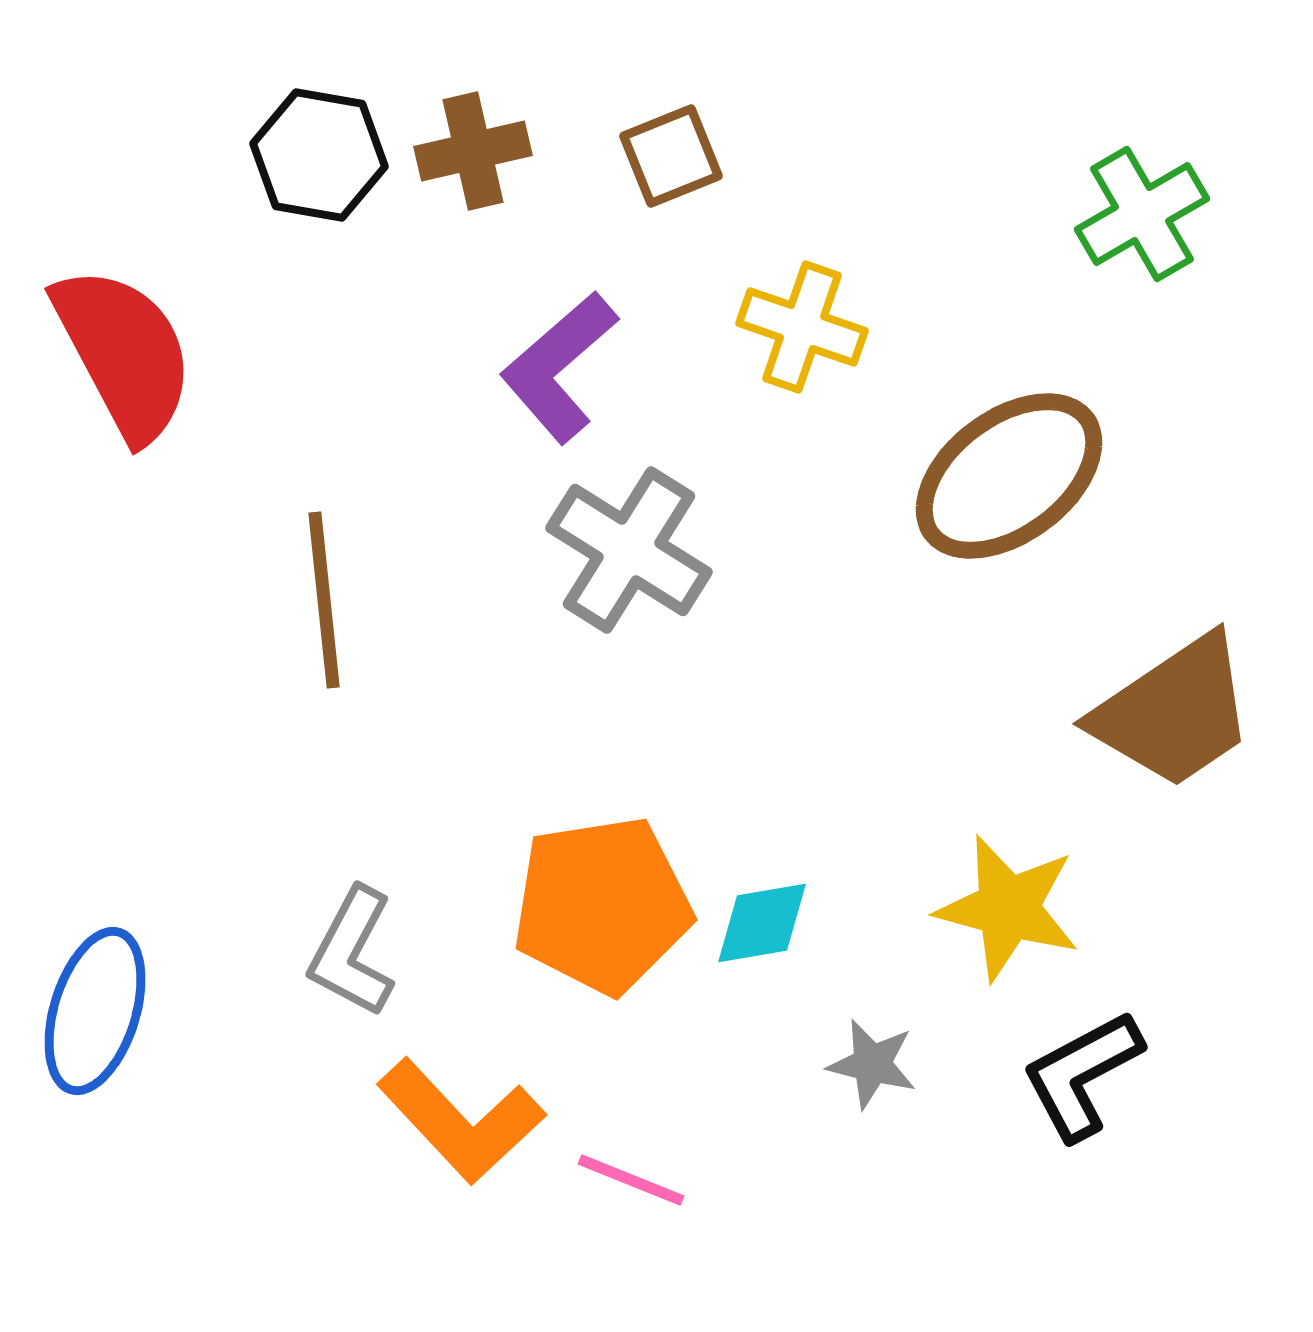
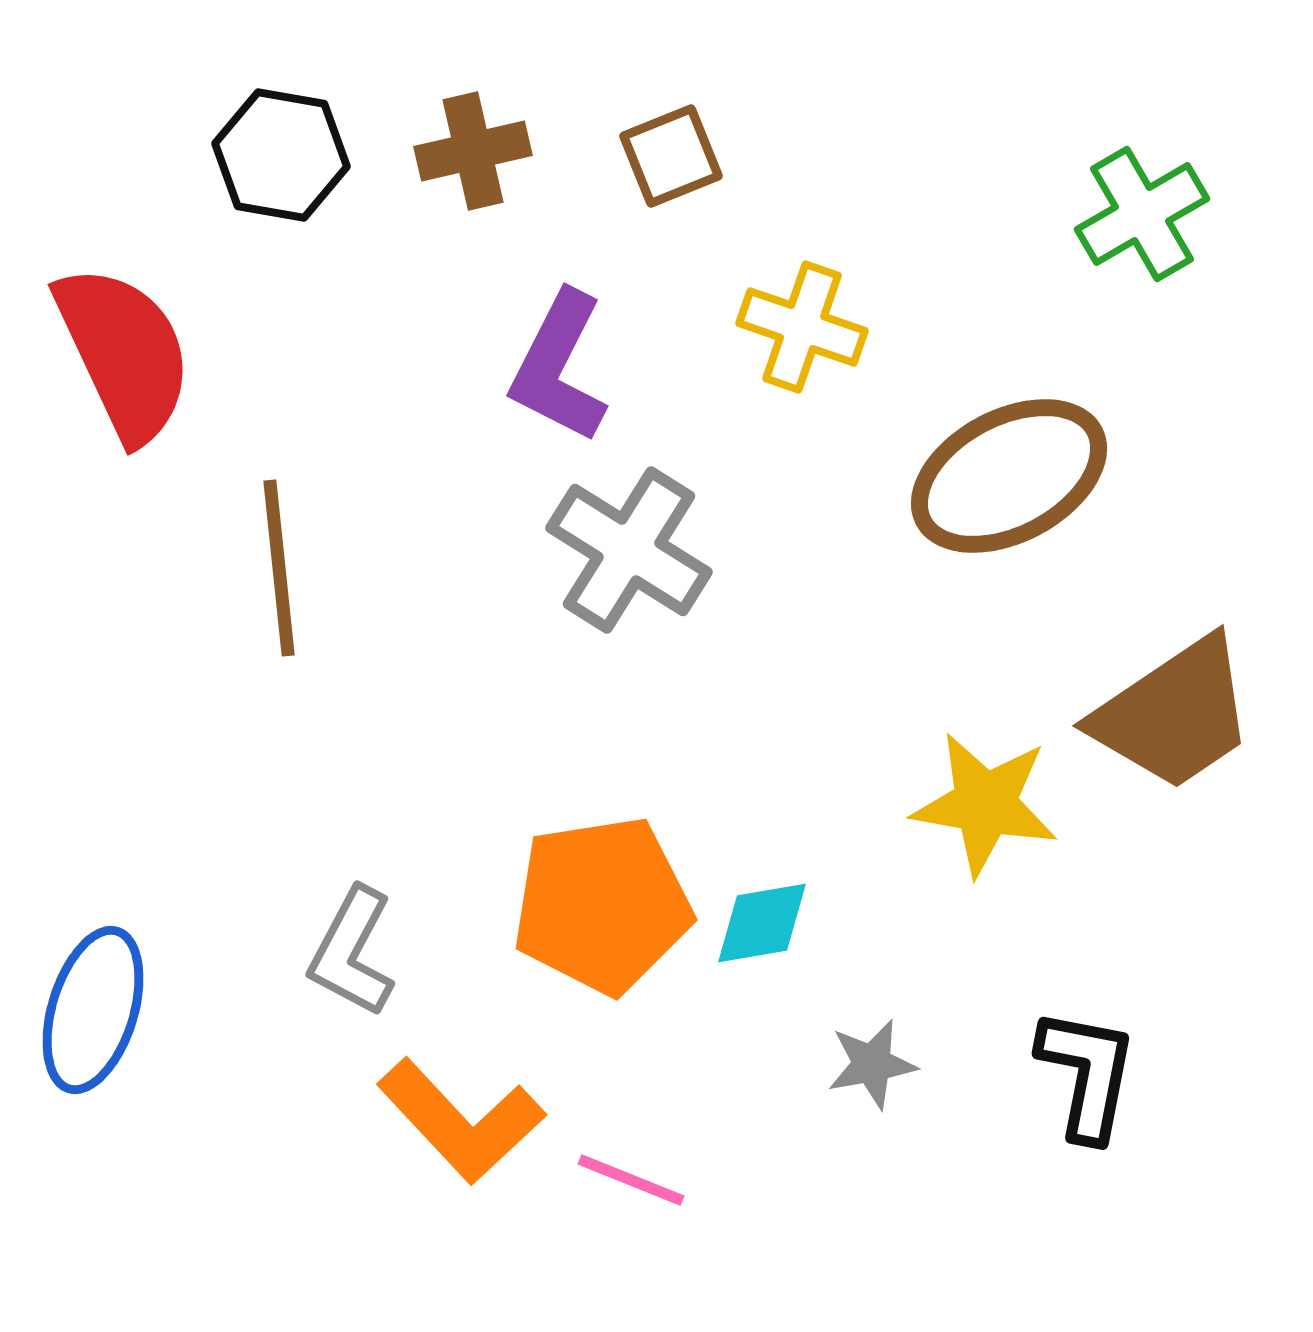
black hexagon: moved 38 px left
red semicircle: rotated 3 degrees clockwise
purple L-shape: rotated 22 degrees counterclockwise
brown ellipse: rotated 9 degrees clockwise
brown line: moved 45 px left, 32 px up
brown trapezoid: moved 2 px down
yellow star: moved 23 px left, 104 px up; rotated 5 degrees counterclockwise
blue ellipse: moved 2 px left, 1 px up
gray star: rotated 24 degrees counterclockwise
black L-shape: moved 5 px right, 1 px up; rotated 129 degrees clockwise
